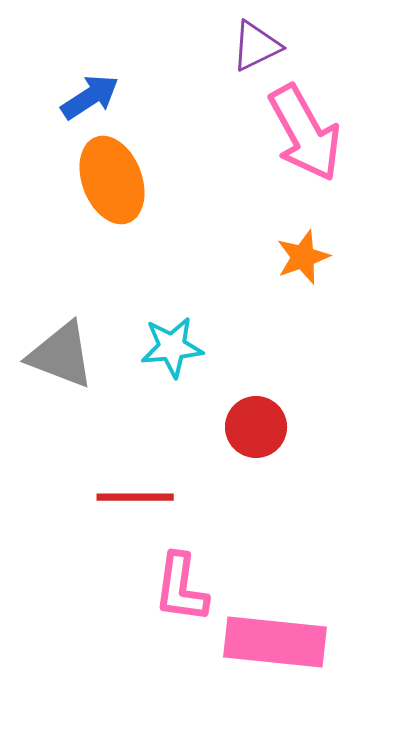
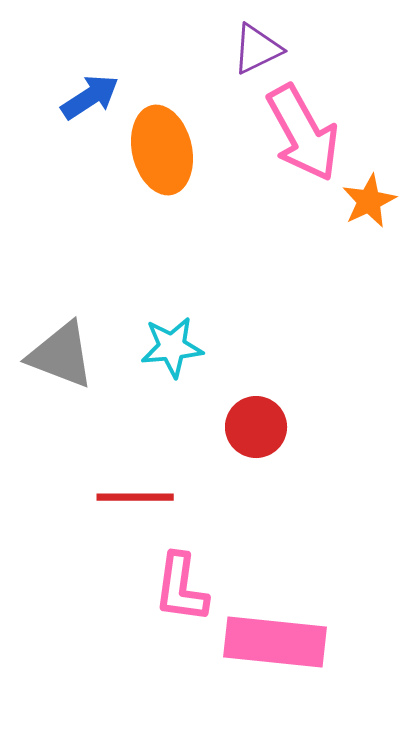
purple triangle: moved 1 px right, 3 px down
pink arrow: moved 2 px left
orange ellipse: moved 50 px right, 30 px up; rotated 8 degrees clockwise
orange star: moved 66 px right, 56 px up; rotated 6 degrees counterclockwise
